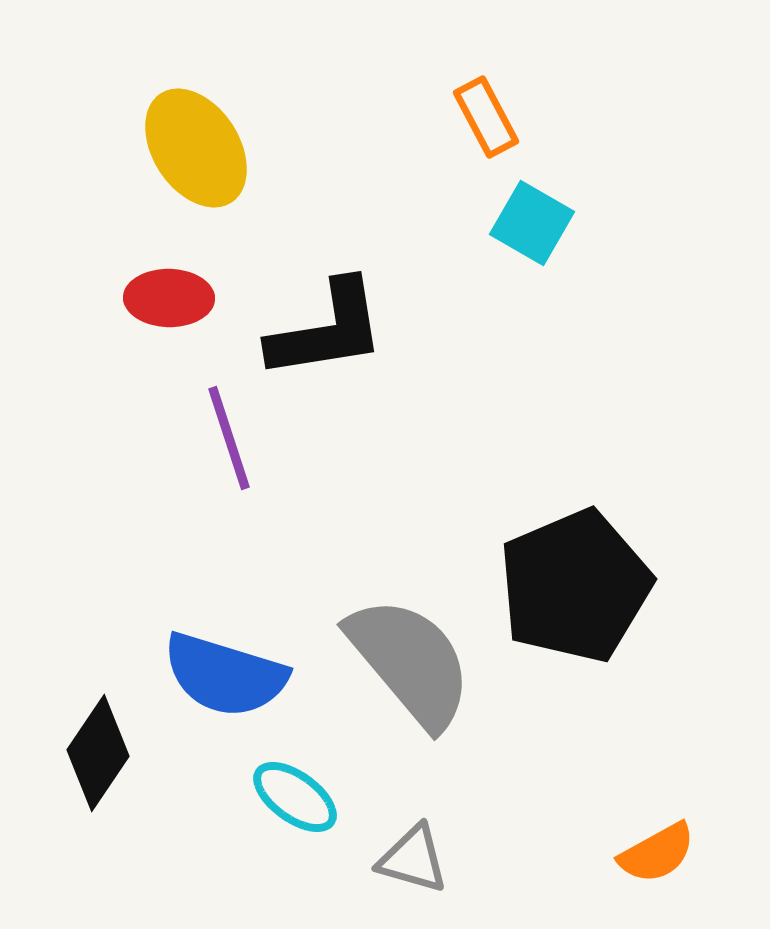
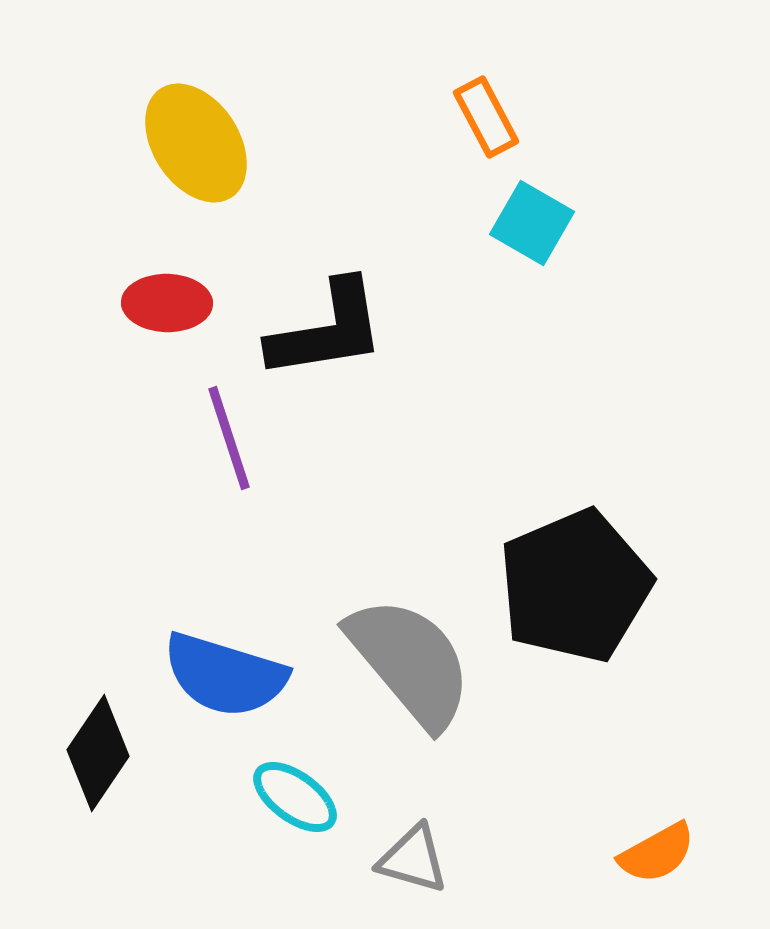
yellow ellipse: moved 5 px up
red ellipse: moved 2 px left, 5 px down
